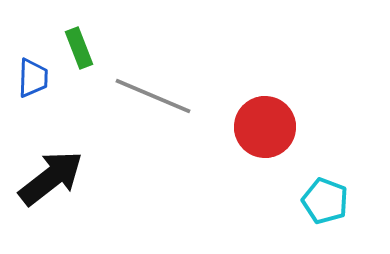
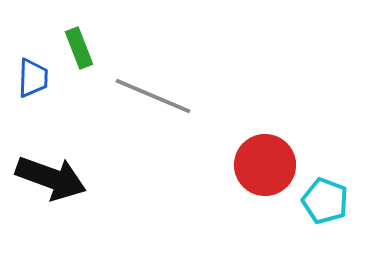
red circle: moved 38 px down
black arrow: rotated 58 degrees clockwise
